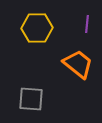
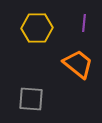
purple line: moved 3 px left, 1 px up
